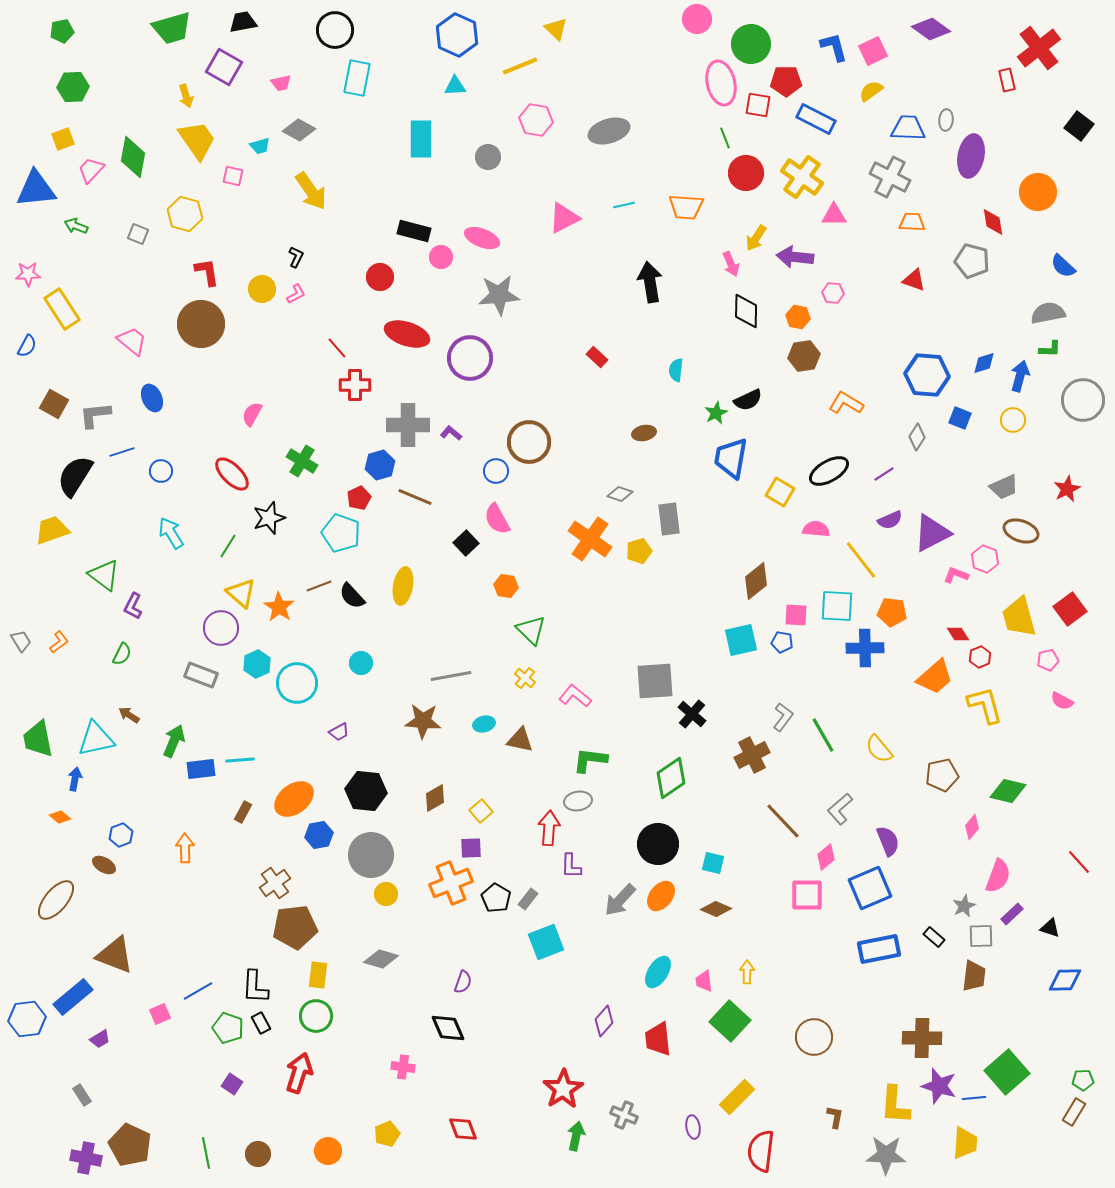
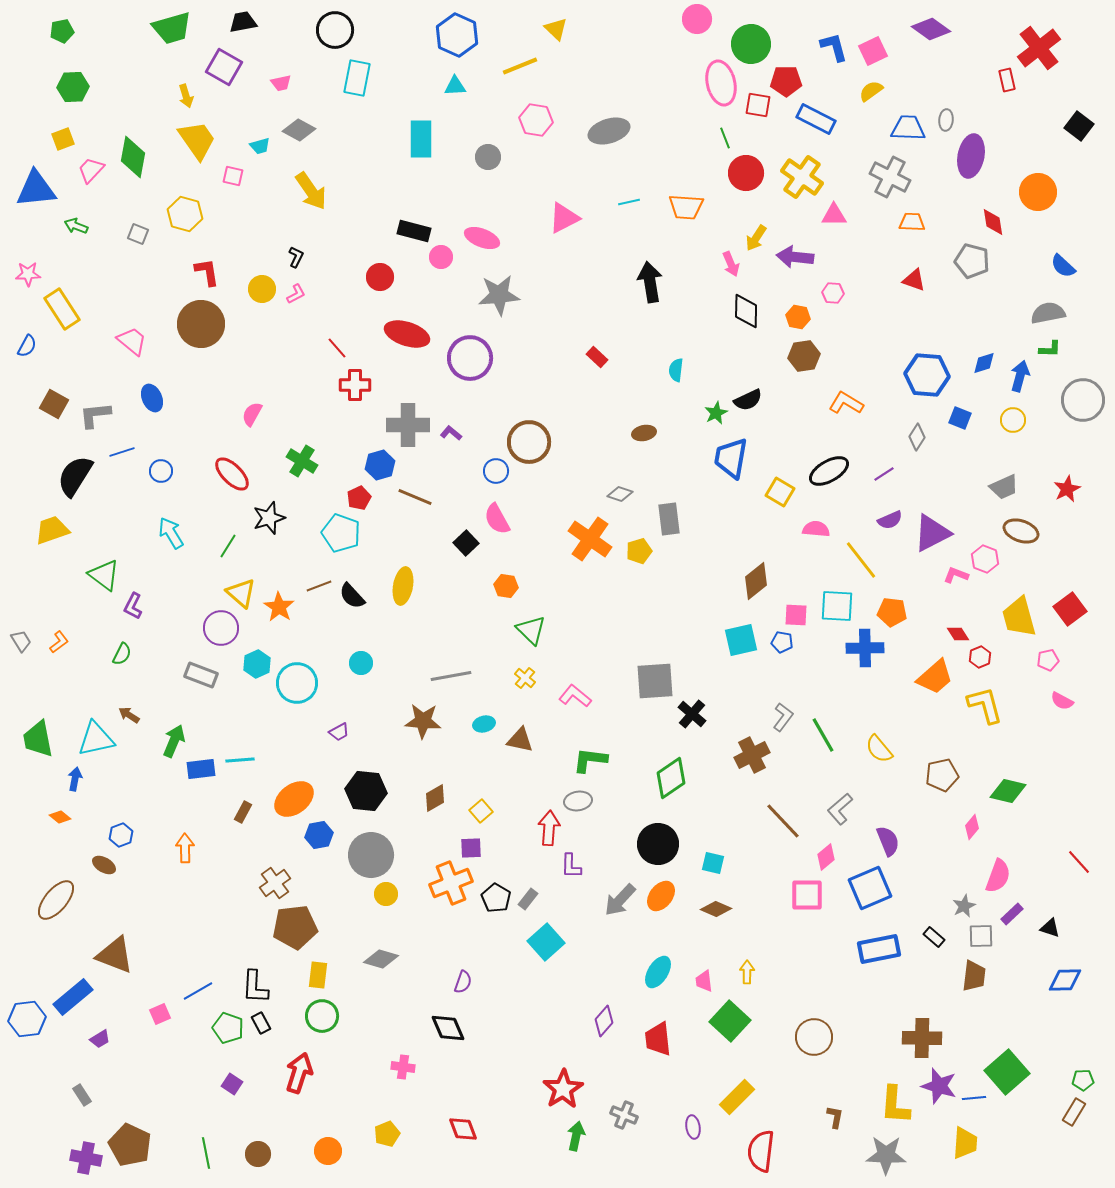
cyan line at (624, 205): moved 5 px right, 3 px up
cyan square at (546, 942): rotated 21 degrees counterclockwise
green circle at (316, 1016): moved 6 px right
